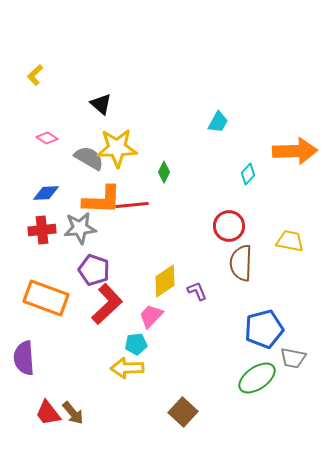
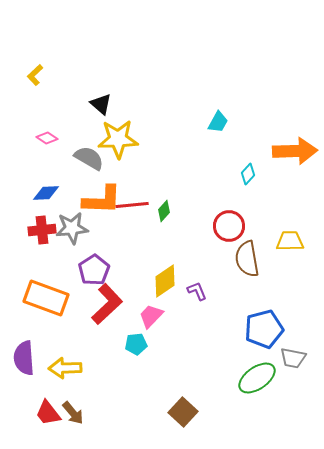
yellow star: moved 1 px right, 9 px up
green diamond: moved 39 px down; rotated 15 degrees clockwise
gray star: moved 8 px left
yellow trapezoid: rotated 12 degrees counterclockwise
brown semicircle: moved 6 px right, 4 px up; rotated 12 degrees counterclockwise
purple pentagon: rotated 20 degrees clockwise
yellow arrow: moved 62 px left
